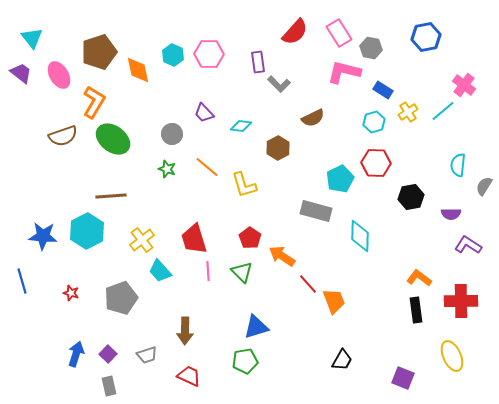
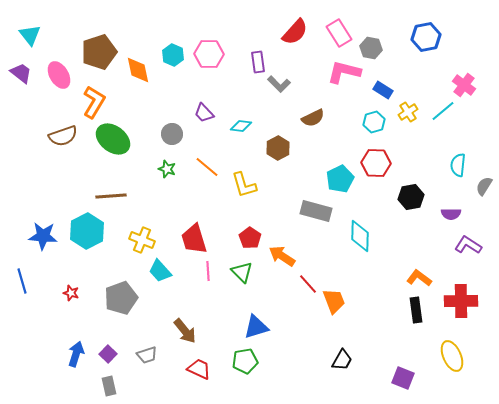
cyan triangle at (32, 38): moved 2 px left, 3 px up
yellow cross at (142, 240): rotated 30 degrees counterclockwise
brown arrow at (185, 331): rotated 40 degrees counterclockwise
red trapezoid at (189, 376): moved 10 px right, 7 px up
